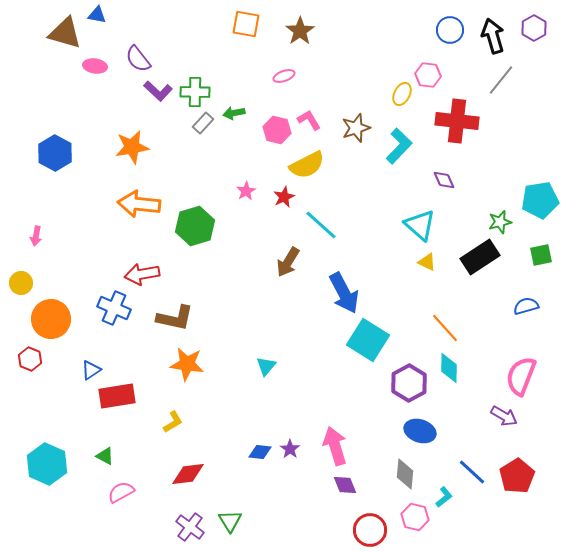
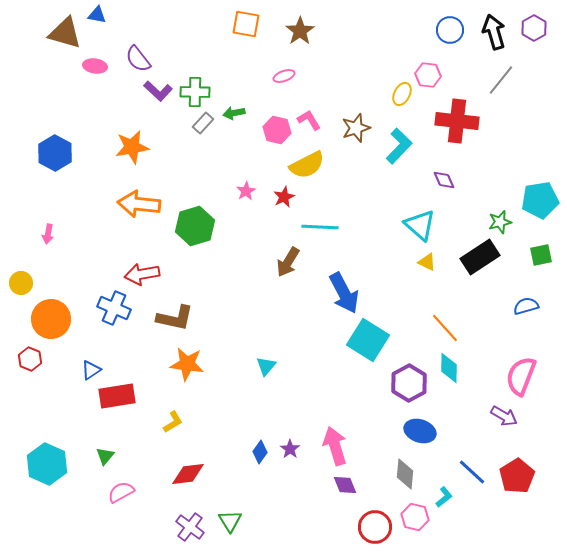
black arrow at (493, 36): moved 1 px right, 4 px up
cyan line at (321, 225): moved 1 px left, 2 px down; rotated 39 degrees counterclockwise
pink arrow at (36, 236): moved 12 px right, 2 px up
blue diamond at (260, 452): rotated 60 degrees counterclockwise
green triangle at (105, 456): rotated 42 degrees clockwise
red circle at (370, 530): moved 5 px right, 3 px up
